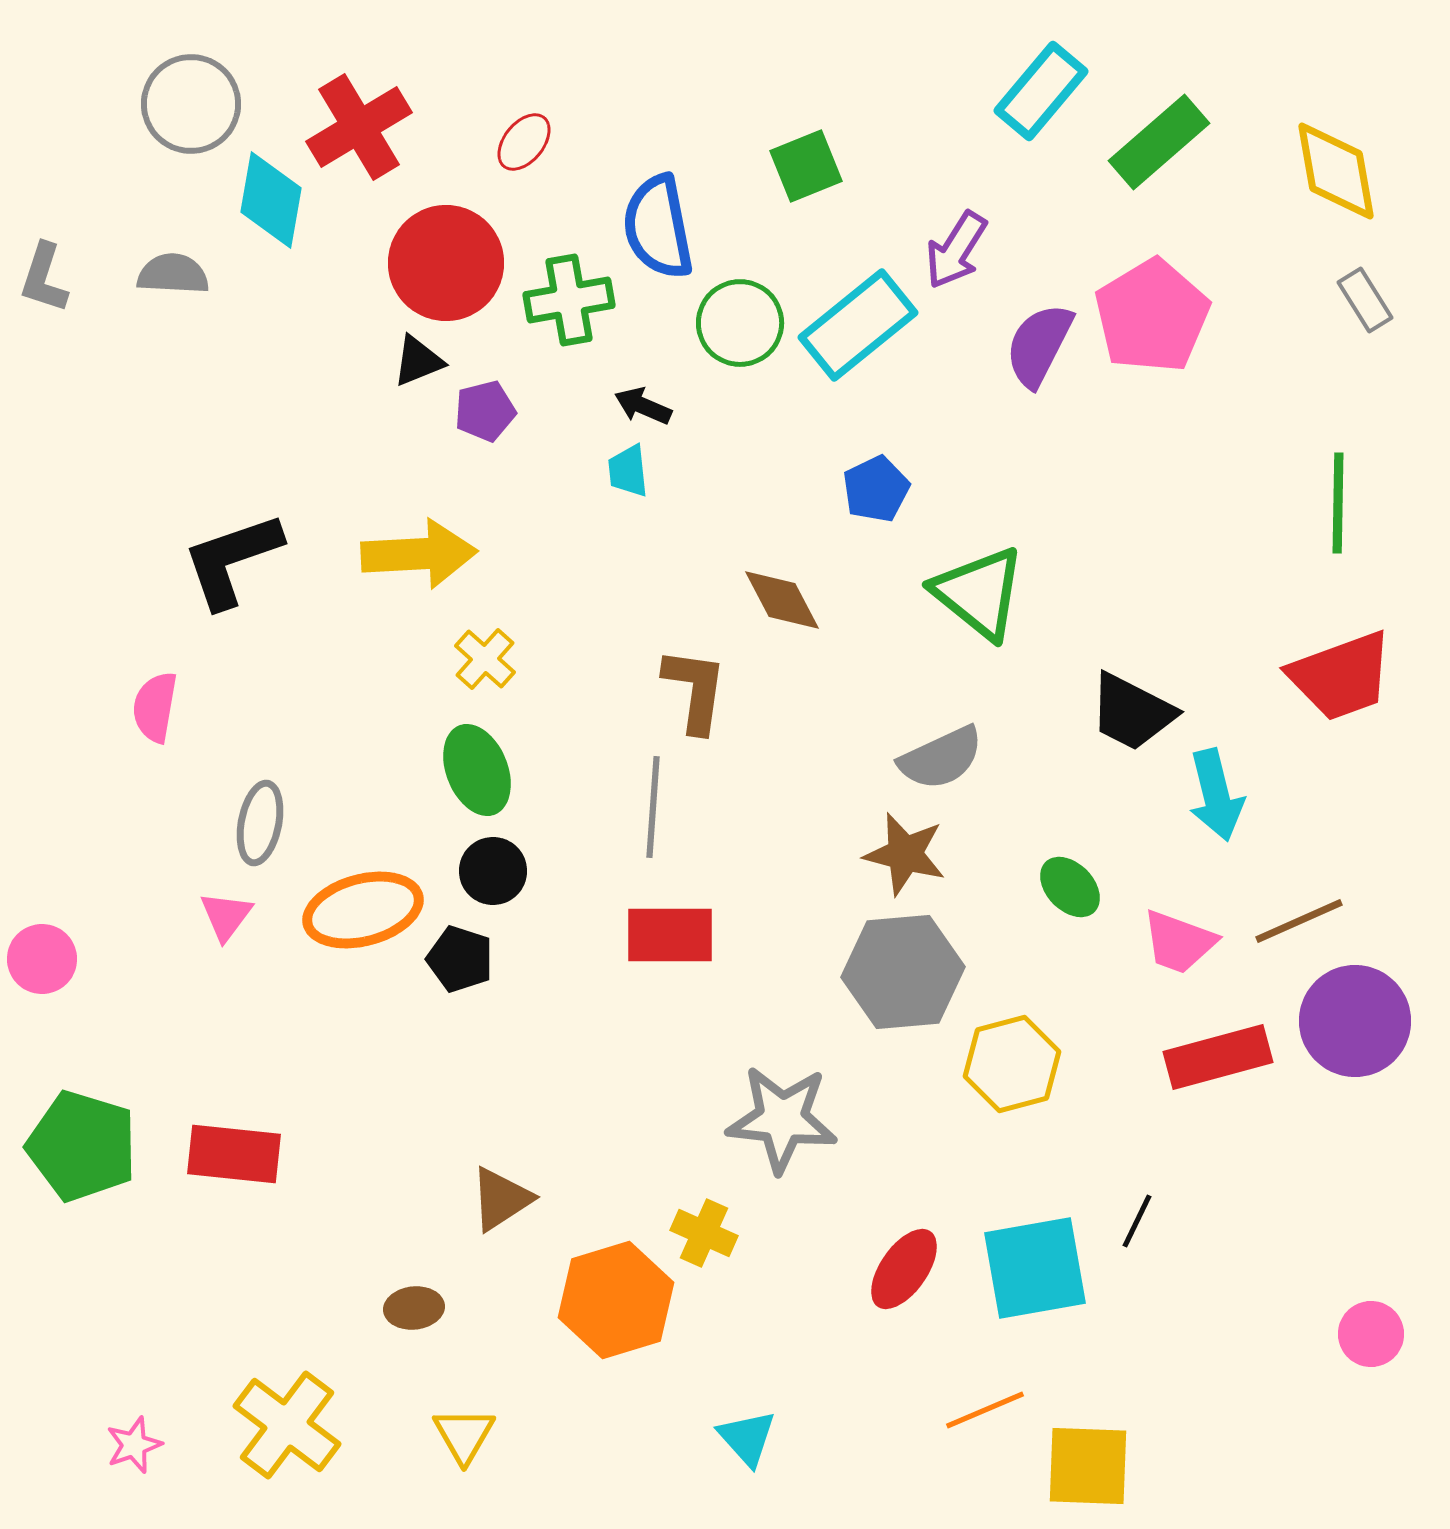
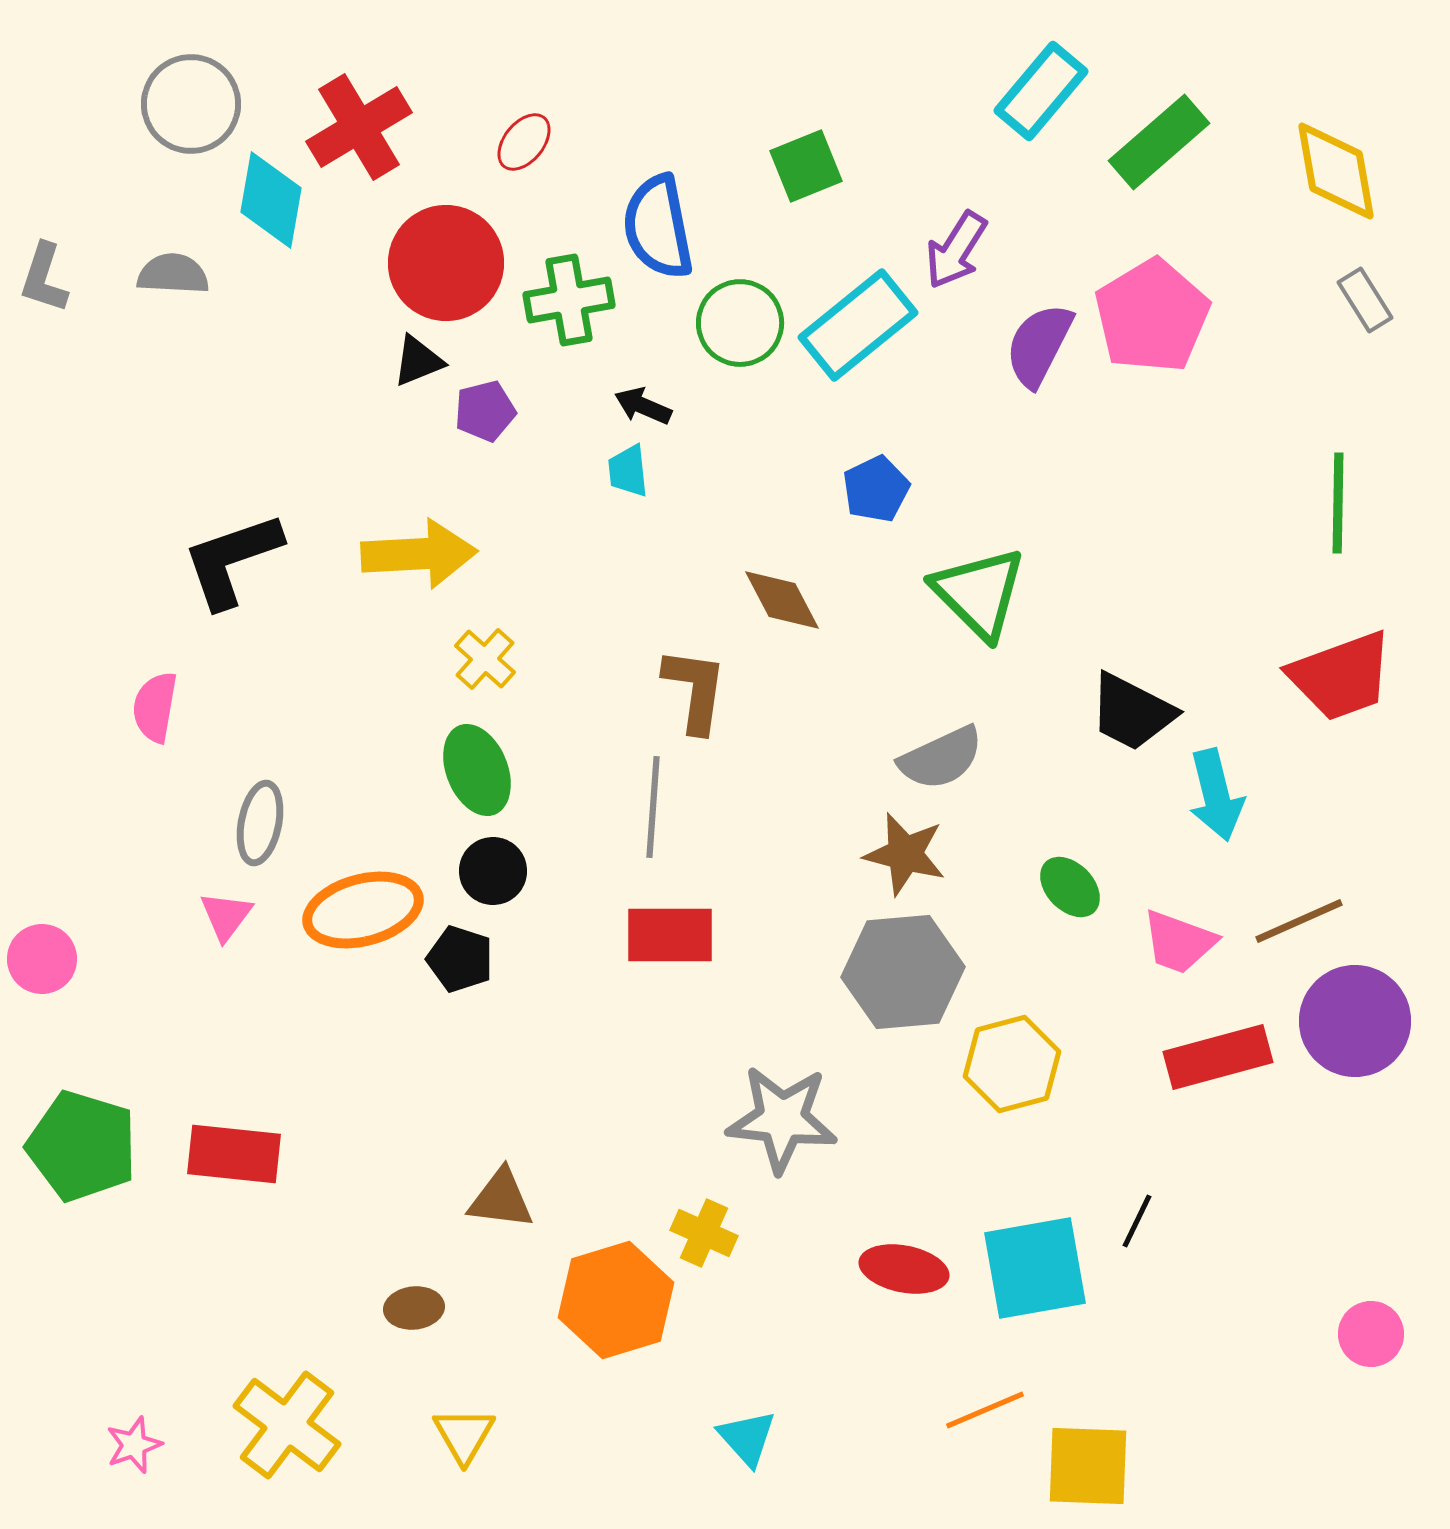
green triangle at (979, 593): rotated 6 degrees clockwise
brown triangle at (501, 1199): rotated 40 degrees clockwise
red ellipse at (904, 1269): rotated 66 degrees clockwise
